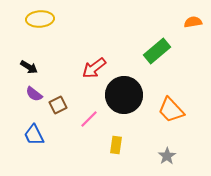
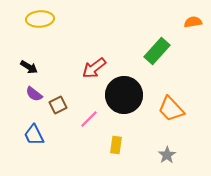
green rectangle: rotated 8 degrees counterclockwise
orange trapezoid: moved 1 px up
gray star: moved 1 px up
